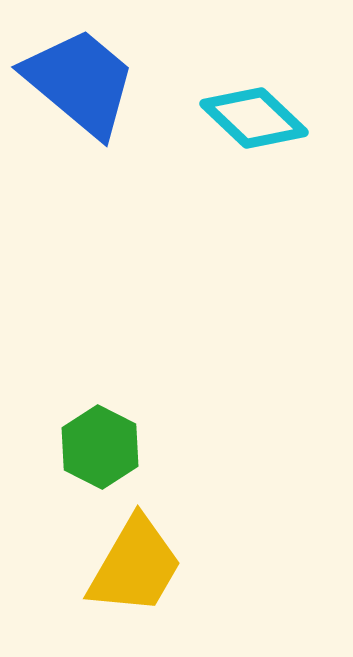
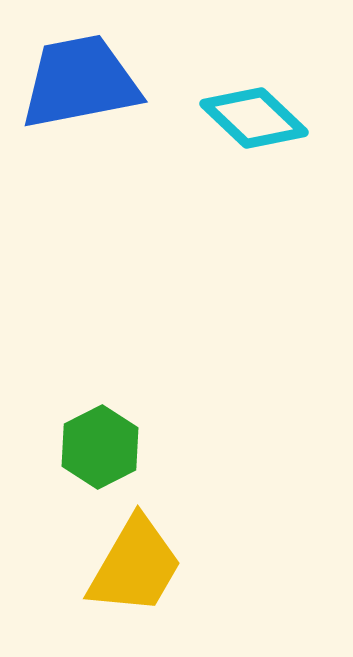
blue trapezoid: rotated 51 degrees counterclockwise
green hexagon: rotated 6 degrees clockwise
